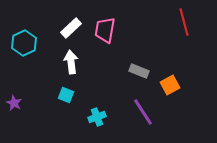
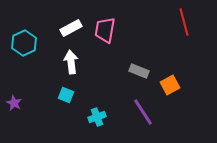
white rectangle: rotated 15 degrees clockwise
